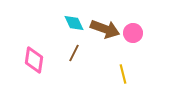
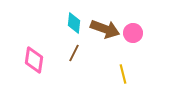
cyan diamond: rotated 30 degrees clockwise
